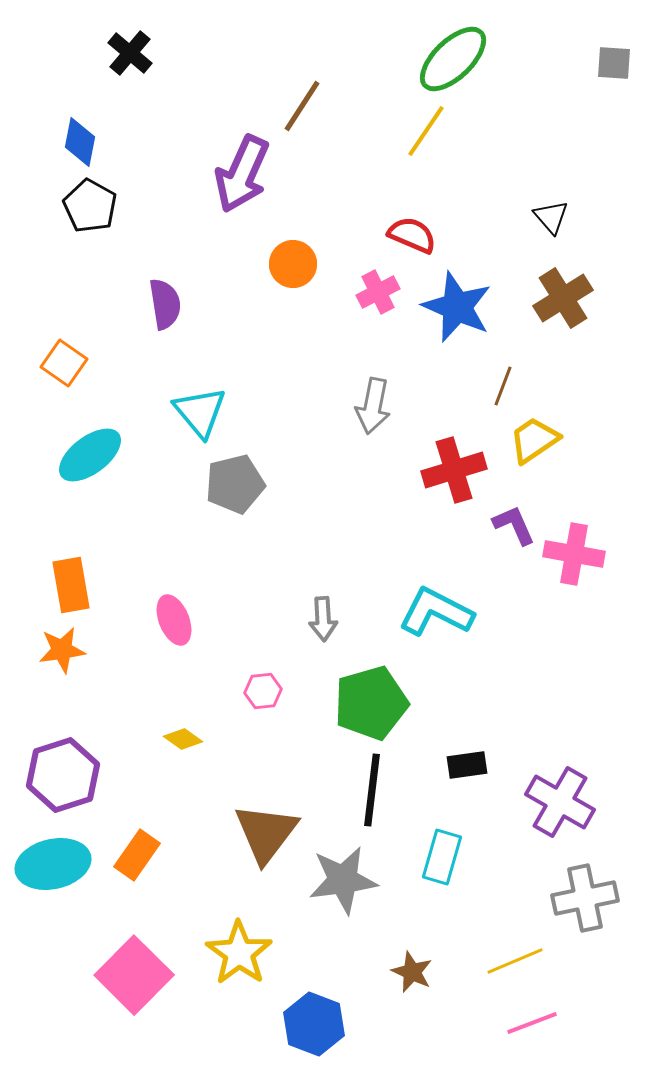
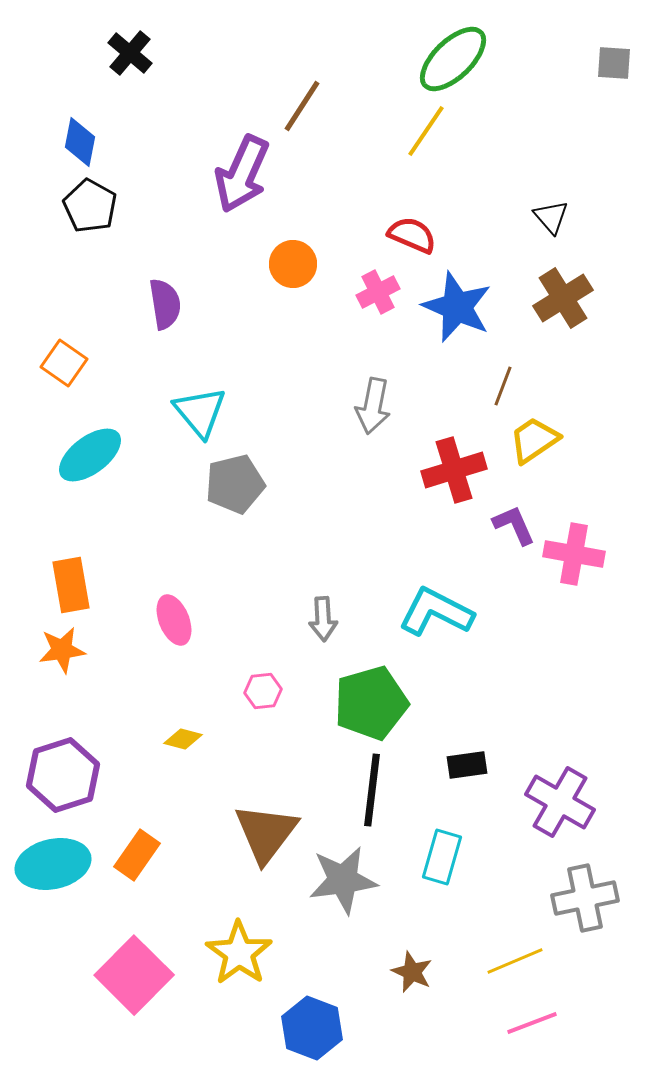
yellow diamond at (183, 739): rotated 21 degrees counterclockwise
blue hexagon at (314, 1024): moved 2 px left, 4 px down
